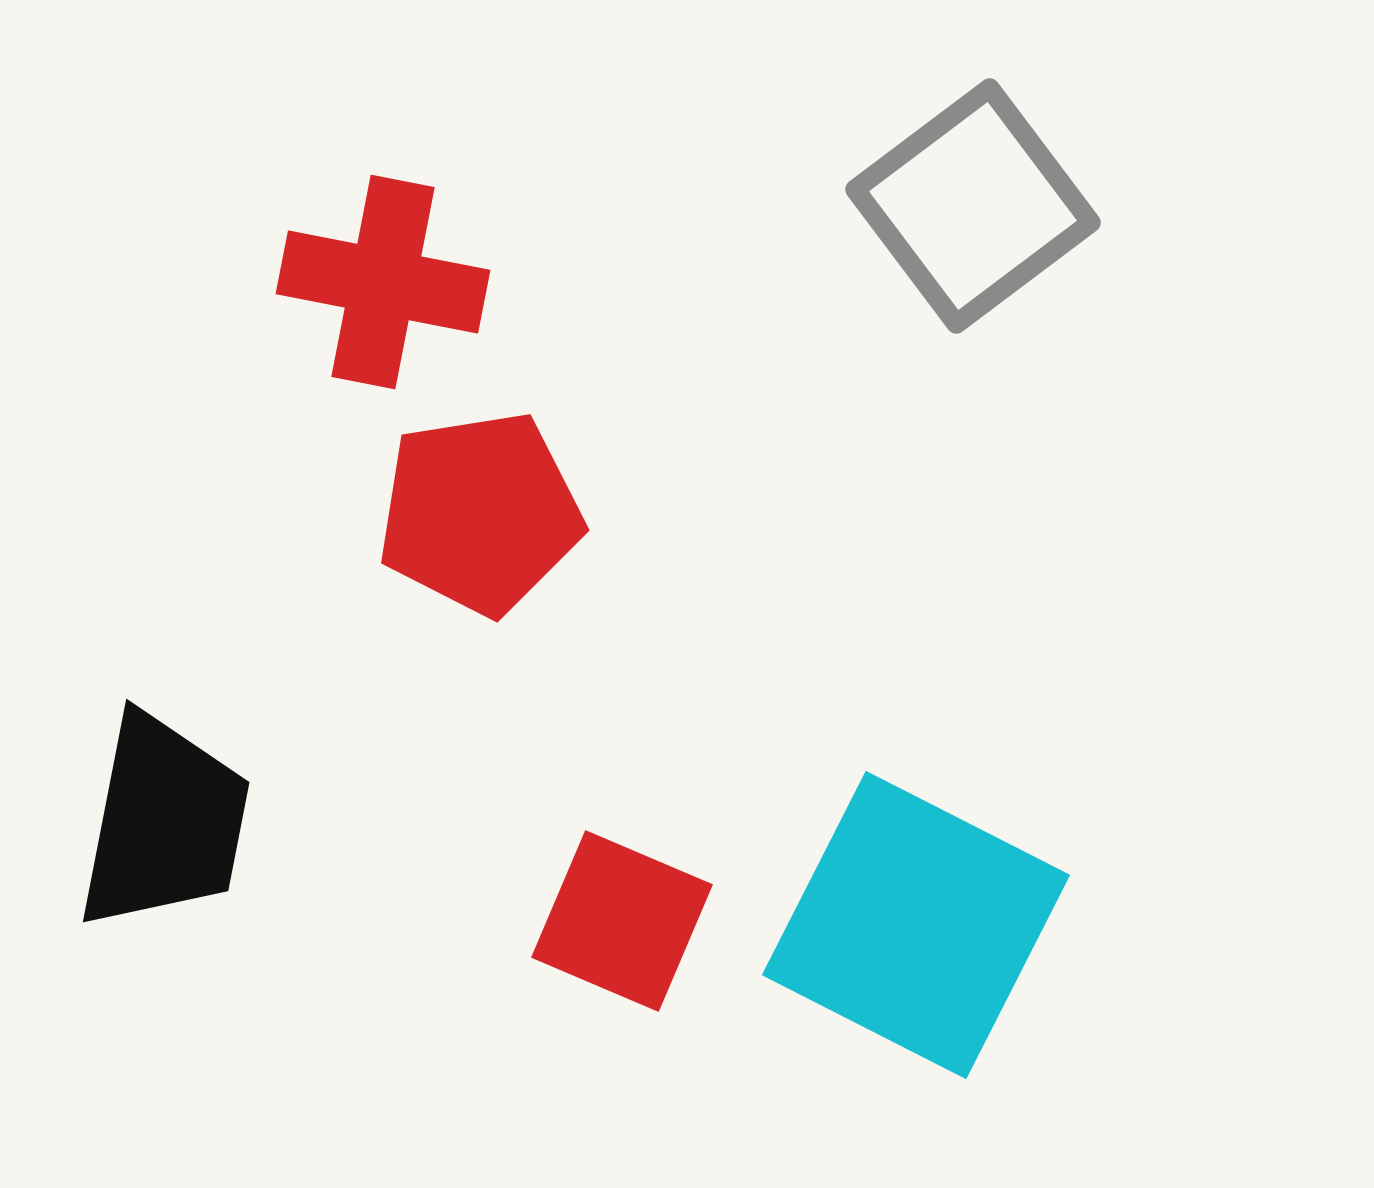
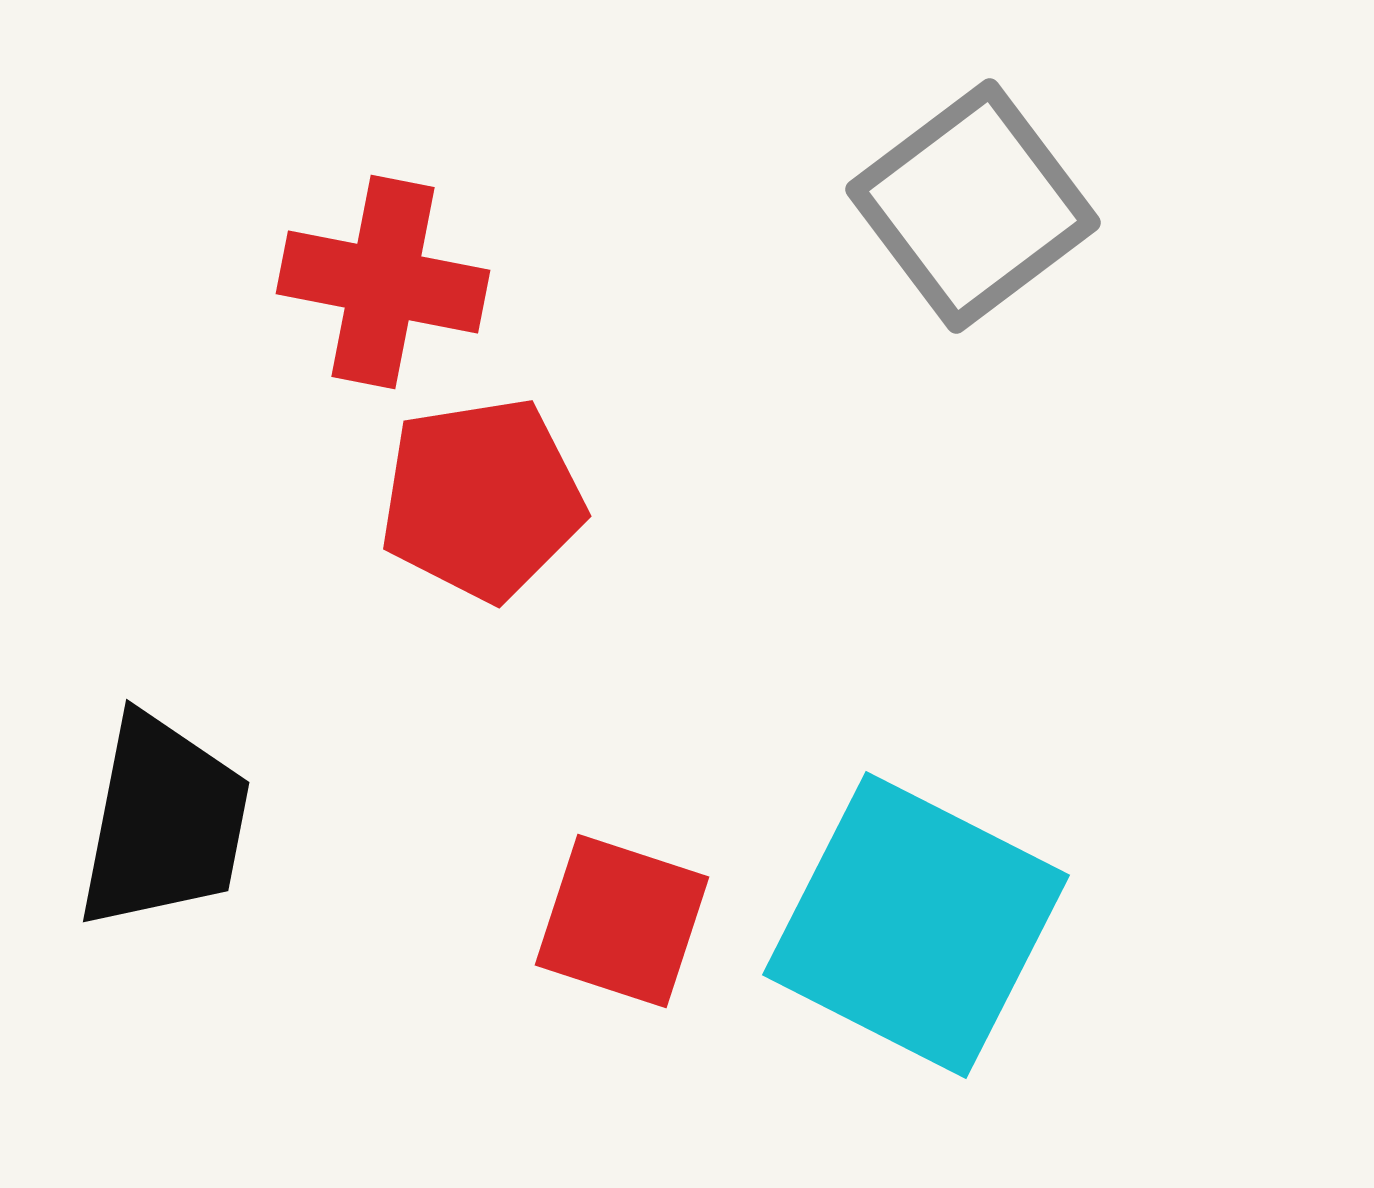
red pentagon: moved 2 px right, 14 px up
red square: rotated 5 degrees counterclockwise
